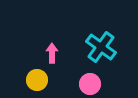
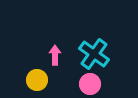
cyan cross: moved 7 px left, 7 px down
pink arrow: moved 3 px right, 2 px down
